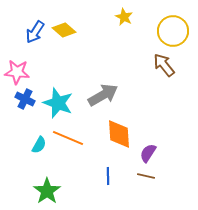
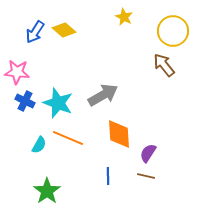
blue cross: moved 2 px down
